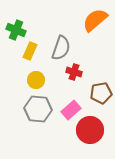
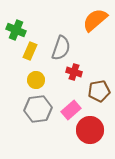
brown pentagon: moved 2 px left, 2 px up
gray hexagon: rotated 12 degrees counterclockwise
